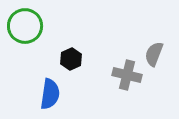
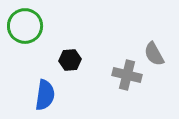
gray semicircle: rotated 50 degrees counterclockwise
black hexagon: moved 1 px left, 1 px down; rotated 20 degrees clockwise
blue semicircle: moved 5 px left, 1 px down
